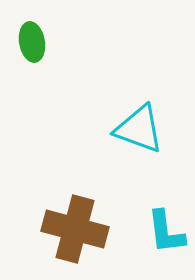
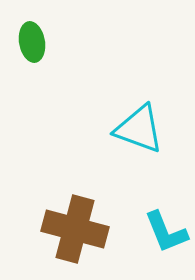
cyan L-shape: rotated 15 degrees counterclockwise
